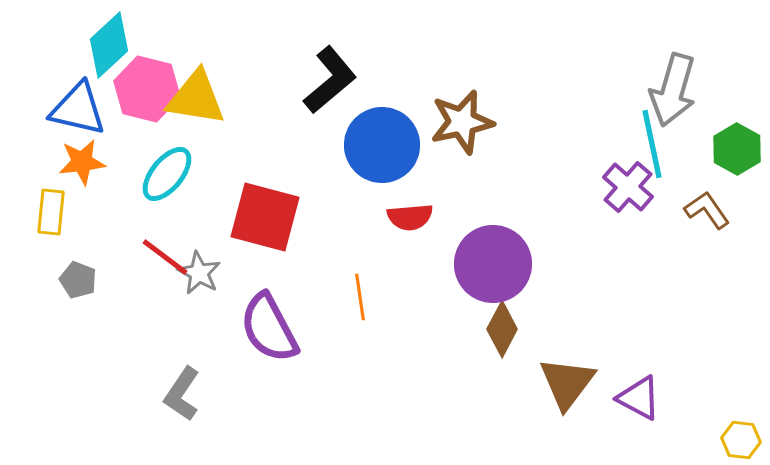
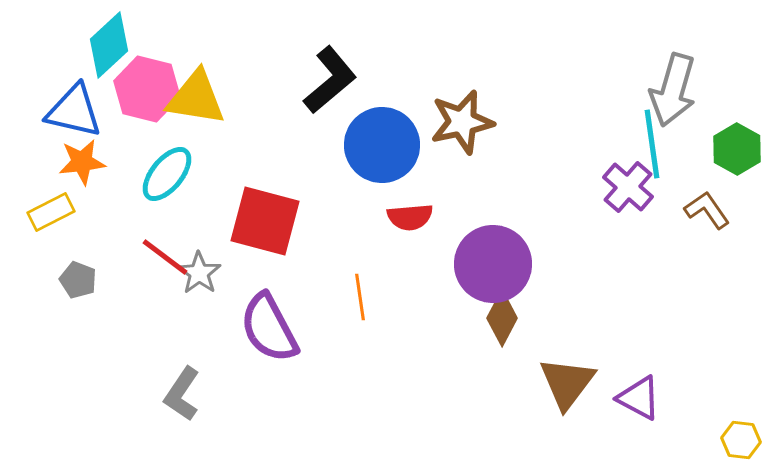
blue triangle: moved 4 px left, 2 px down
cyan line: rotated 4 degrees clockwise
yellow rectangle: rotated 57 degrees clockwise
red square: moved 4 px down
gray star: rotated 6 degrees clockwise
brown diamond: moved 11 px up
